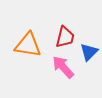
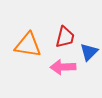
pink arrow: rotated 50 degrees counterclockwise
